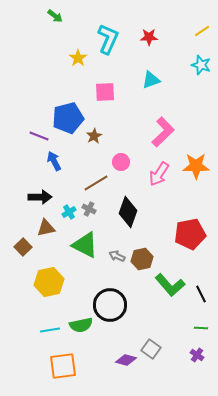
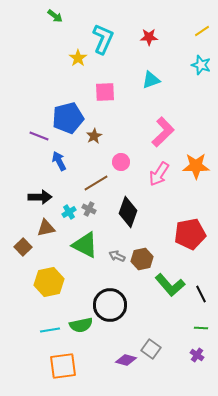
cyan L-shape: moved 5 px left
blue arrow: moved 5 px right
